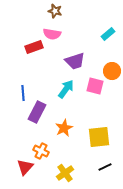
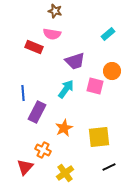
red rectangle: rotated 42 degrees clockwise
orange cross: moved 2 px right, 1 px up
black line: moved 4 px right
